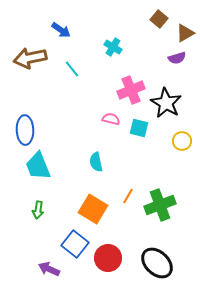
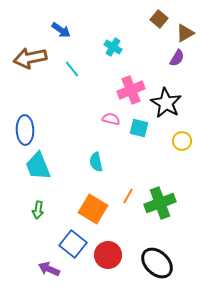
purple semicircle: rotated 42 degrees counterclockwise
green cross: moved 2 px up
blue square: moved 2 px left
red circle: moved 3 px up
